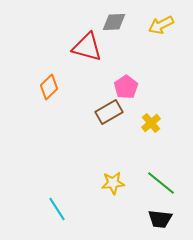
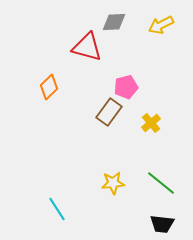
pink pentagon: rotated 20 degrees clockwise
brown rectangle: rotated 24 degrees counterclockwise
black trapezoid: moved 2 px right, 5 px down
